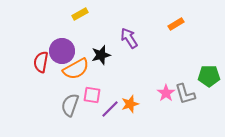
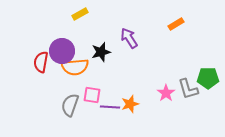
black star: moved 3 px up
orange semicircle: moved 1 px left, 2 px up; rotated 24 degrees clockwise
green pentagon: moved 1 px left, 2 px down
gray L-shape: moved 3 px right, 5 px up
purple line: moved 2 px up; rotated 48 degrees clockwise
